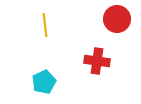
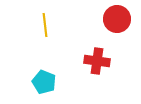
cyan pentagon: rotated 25 degrees counterclockwise
